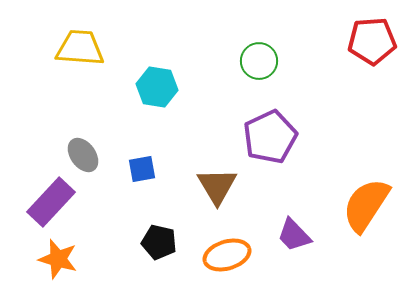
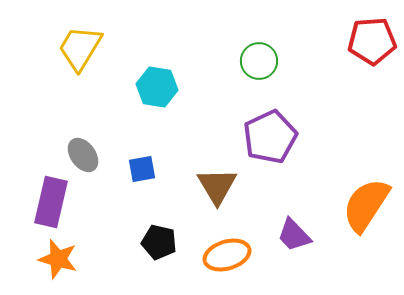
yellow trapezoid: rotated 63 degrees counterclockwise
purple rectangle: rotated 30 degrees counterclockwise
